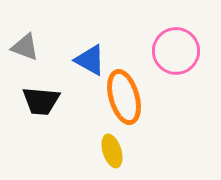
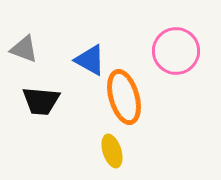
gray triangle: moved 1 px left, 2 px down
